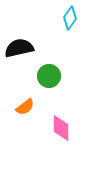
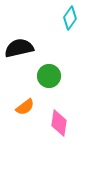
pink diamond: moved 2 px left, 5 px up; rotated 8 degrees clockwise
